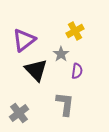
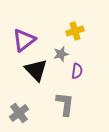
yellow cross: rotated 12 degrees clockwise
gray star: rotated 21 degrees clockwise
